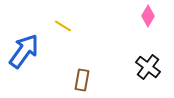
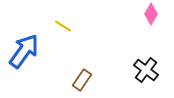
pink diamond: moved 3 px right, 2 px up
black cross: moved 2 px left, 3 px down
brown rectangle: rotated 25 degrees clockwise
